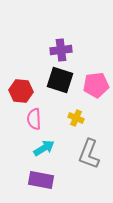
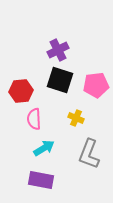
purple cross: moved 3 px left; rotated 20 degrees counterclockwise
red hexagon: rotated 10 degrees counterclockwise
